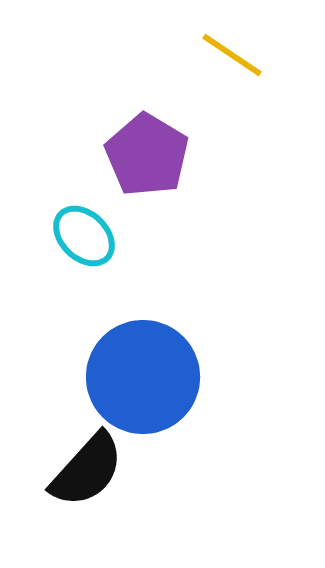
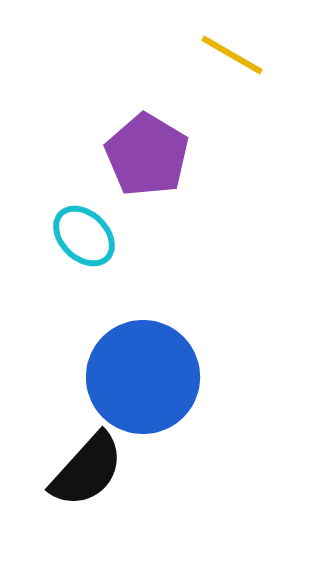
yellow line: rotated 4 degrees counterclockwise
